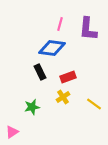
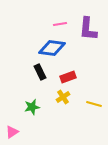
pink line: rotated 64 degrees clockwise
yellow line: rotated 21 degrees counterclockwise
